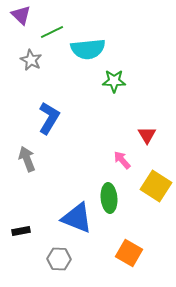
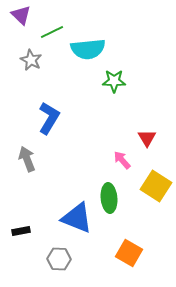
red triangle: moved 3 px down
